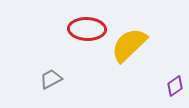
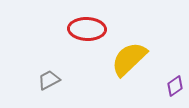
yellow semicircle: moved 14 px down
gray trapezoid: moved 2 px left, 1 px down
